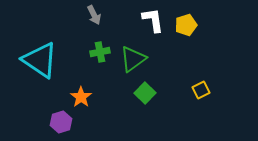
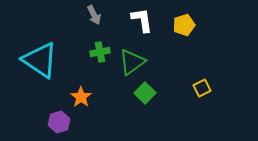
white L-shape: moved 11 px left
yellow pentagon: moved 2 px left
green triangle: moved 1 px left, 3 px down
yellow square: moved 1 px right, 2 px up
purple hexagon: moved 2 px left
